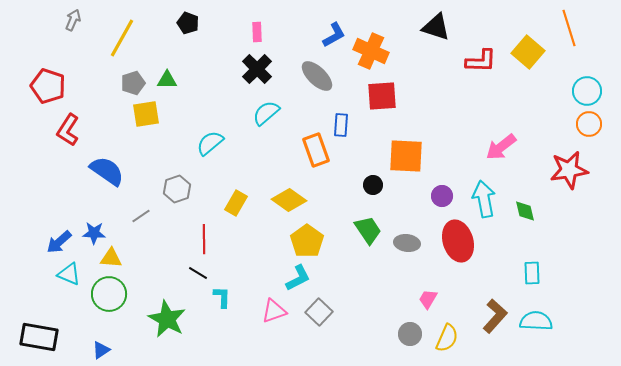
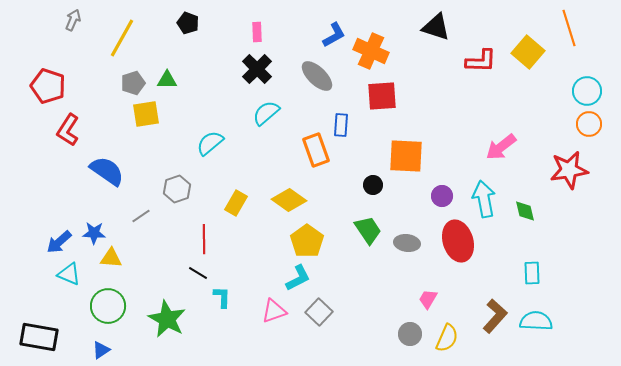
green circle at (109, 294): moved 1 px left, 12 px down
